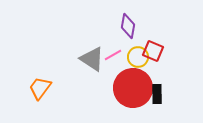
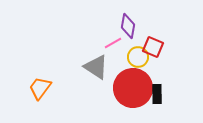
red square: moved 4 px up
pink line: moved 12 px up
gray triangle: moved 4 px right, 8 px down
